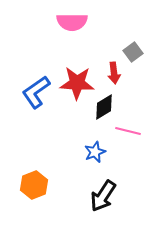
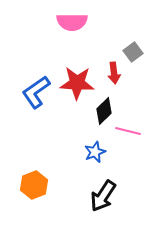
black diamond: moved 4 px down; rotated 12 degrees counterclockwise
